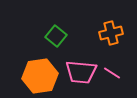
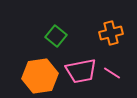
pink trapezoid: moved 1 px up; rotated 16 degrees counterclockwise
